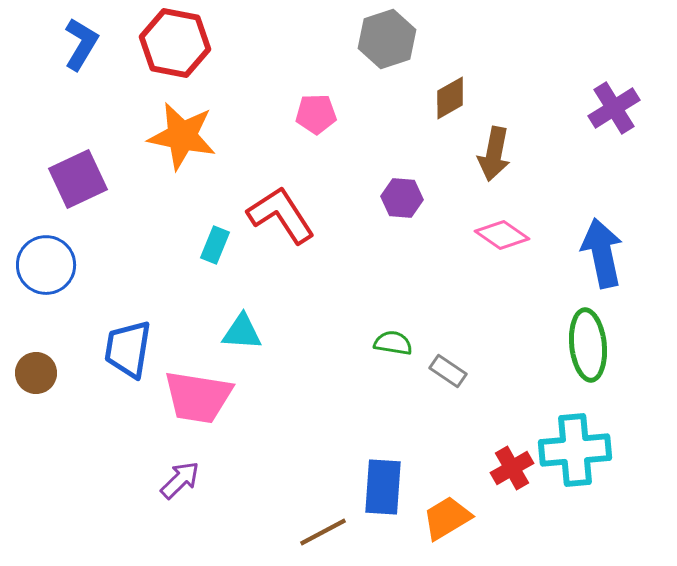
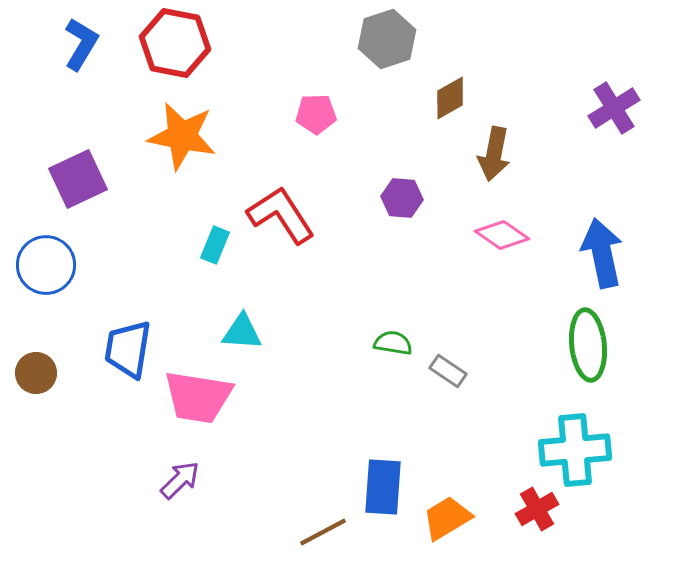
red cross: moved 25 px right, 41 px down
